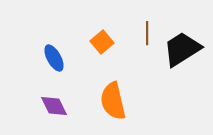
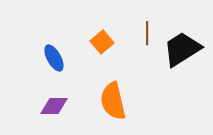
purple diamond: rotated 64 degrees counterclockwise
